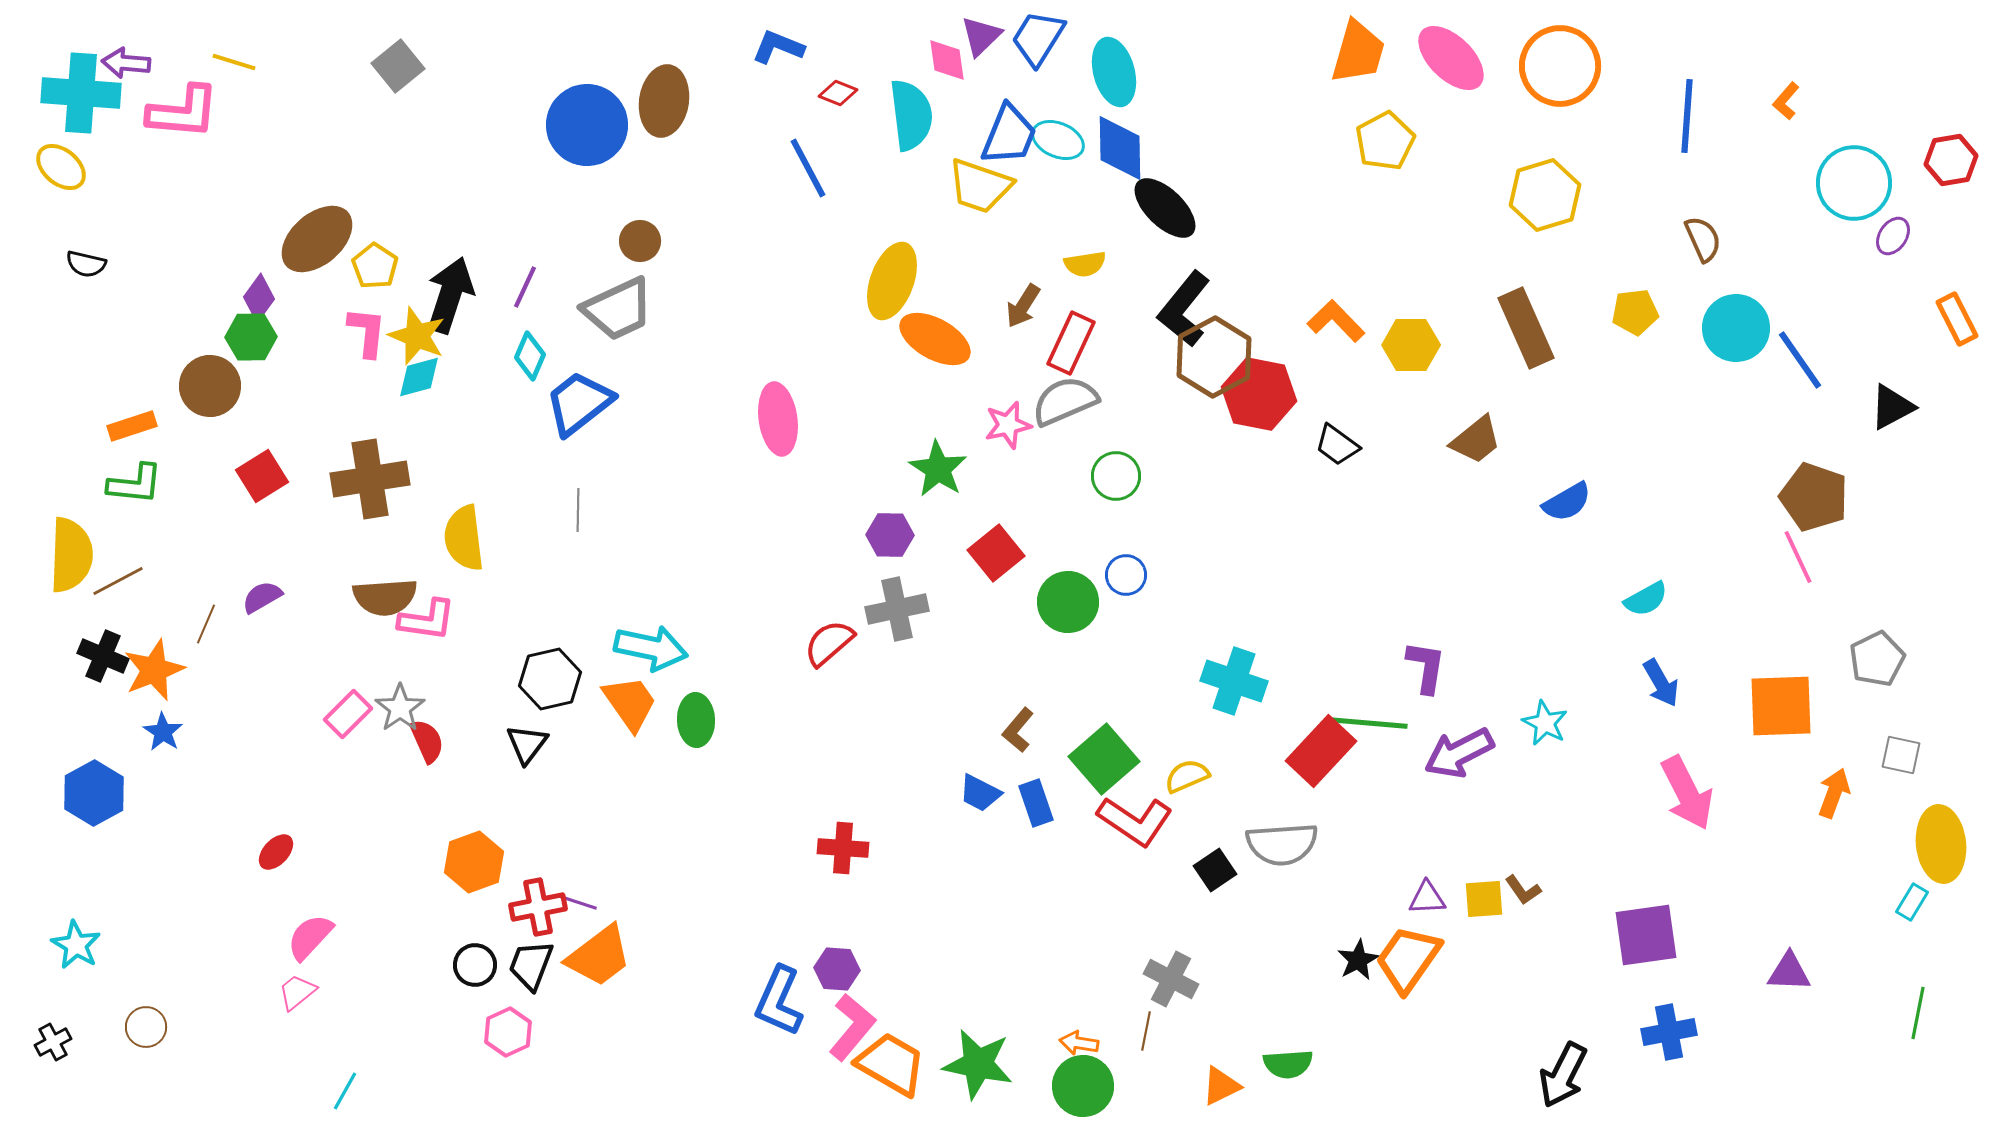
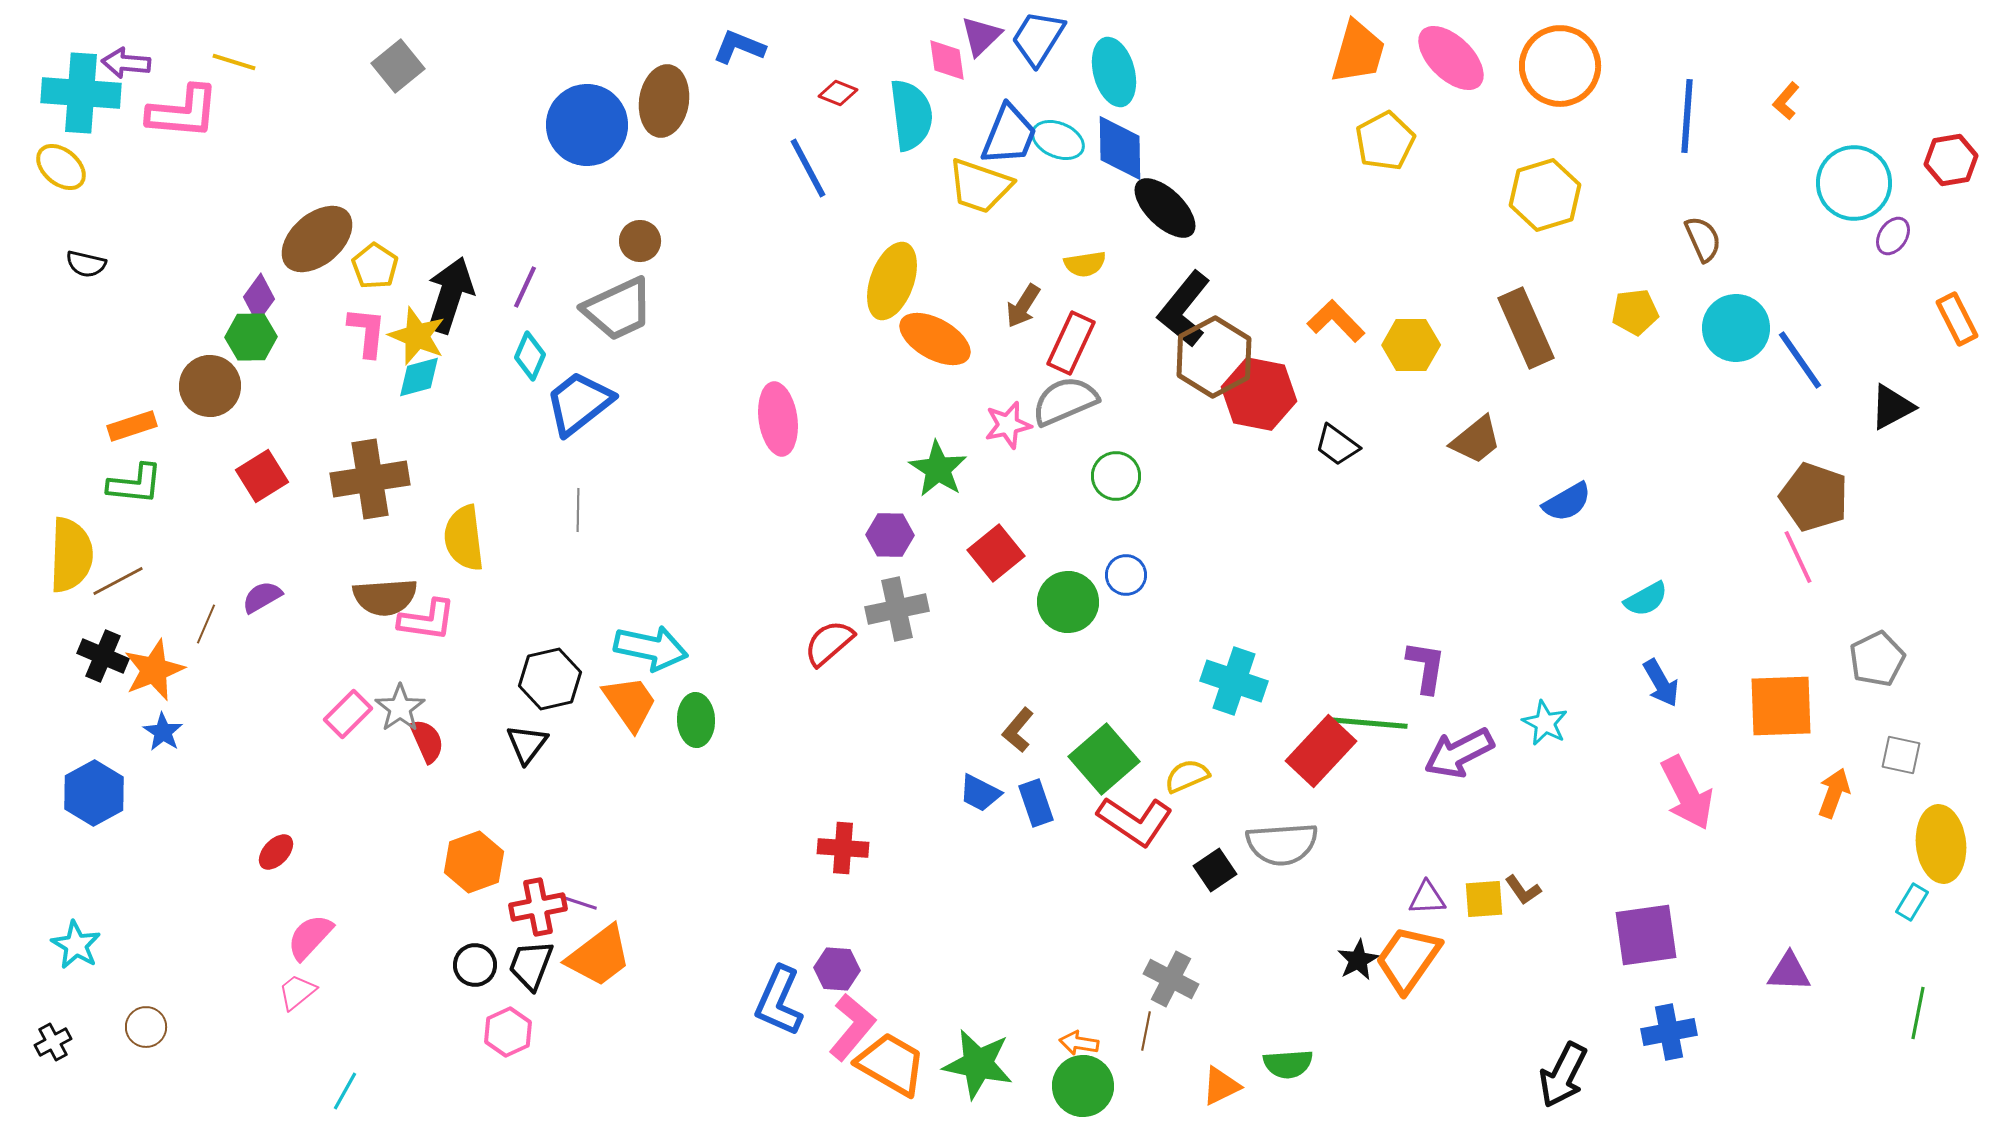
blue L-shape at (778, 47): moved 39 px left
